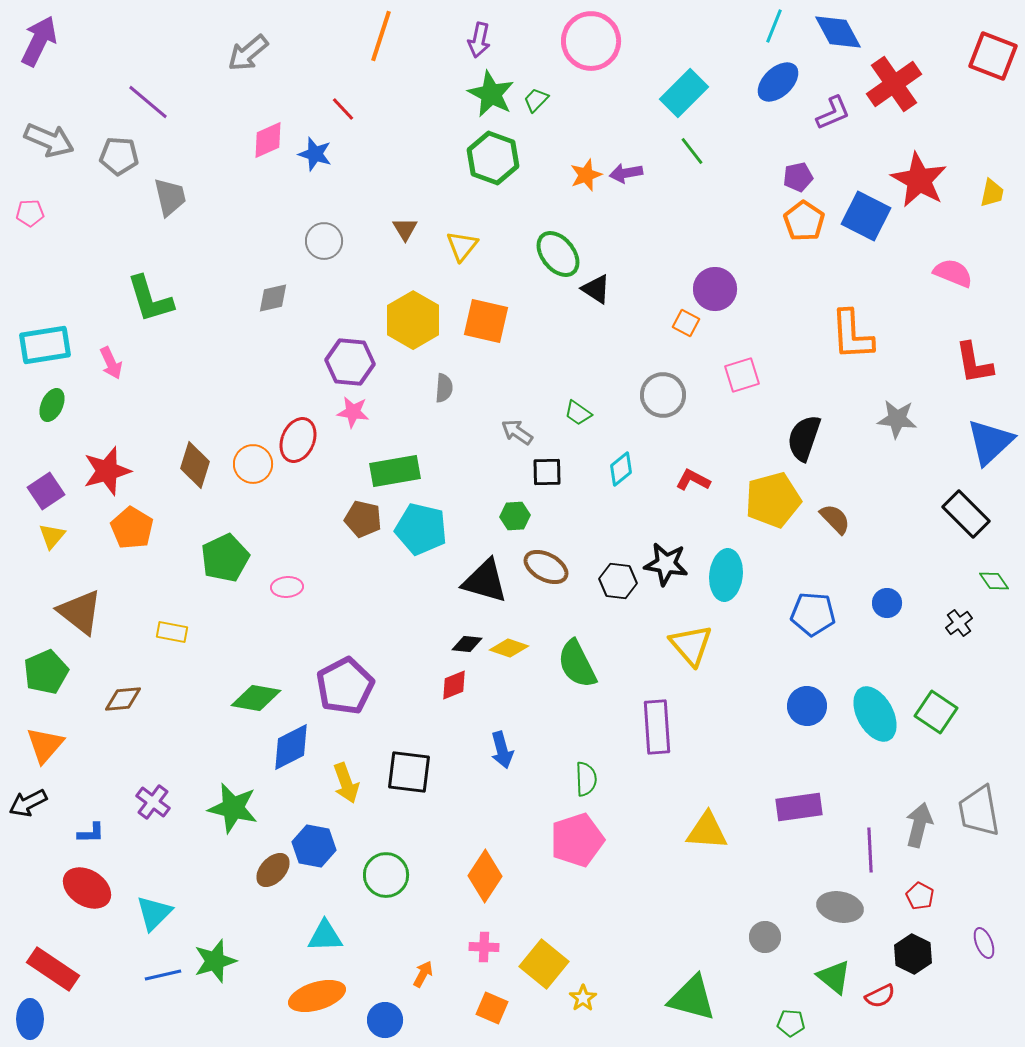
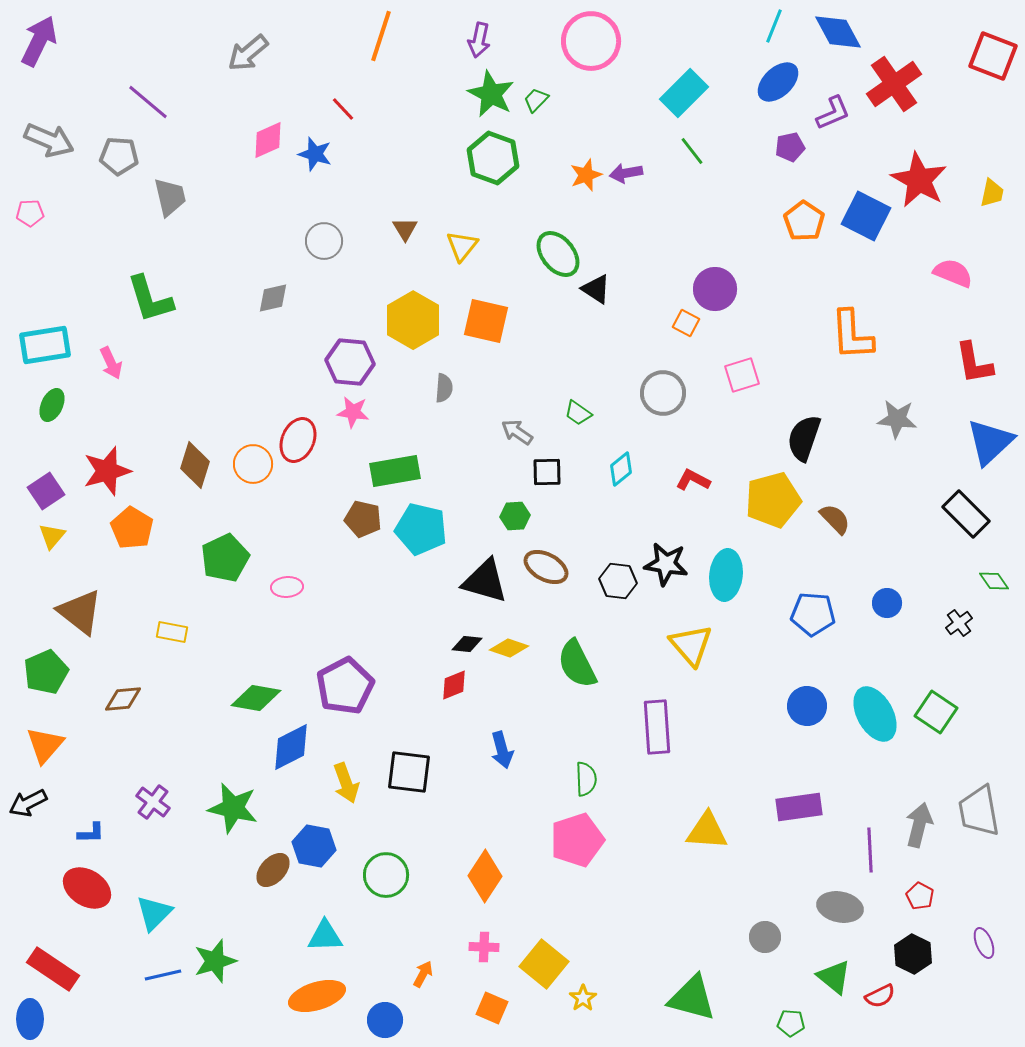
purple pentagon at (798, 177): moved 8 px left, 30 px up
gray circle at (663, 395): moved 2 px up
